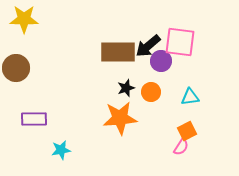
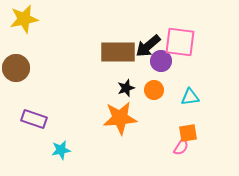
yellow star: rotated 12 degrees counterclockwise
orange circle: moved 3 px right, 2 px up
purple rectangle: rotated 20 degrees clockwise
orange square: moved 1 px right, 2 px down; rotated 18 degrees clockwise
